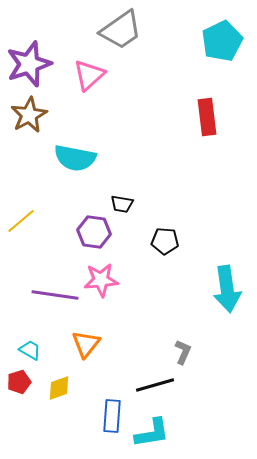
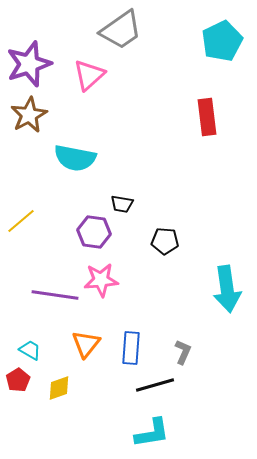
red pentagon: moved 1 px left, 2 px up; rotated 15 degrees counterclockwise
blue rectangle: moved 19 px right, 68 px up
